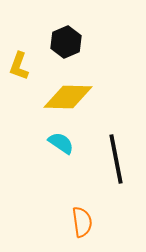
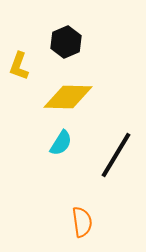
cyan semicircle: rotated 88 degrees clockwise
black line: moved 4 px up; rotated 42 degrees clockwise
